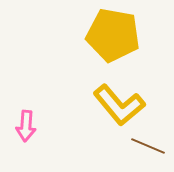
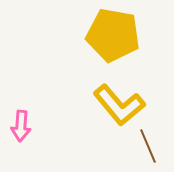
pink arrow: moved 5 px left
brown line: rotated 44 degrees clockwise
